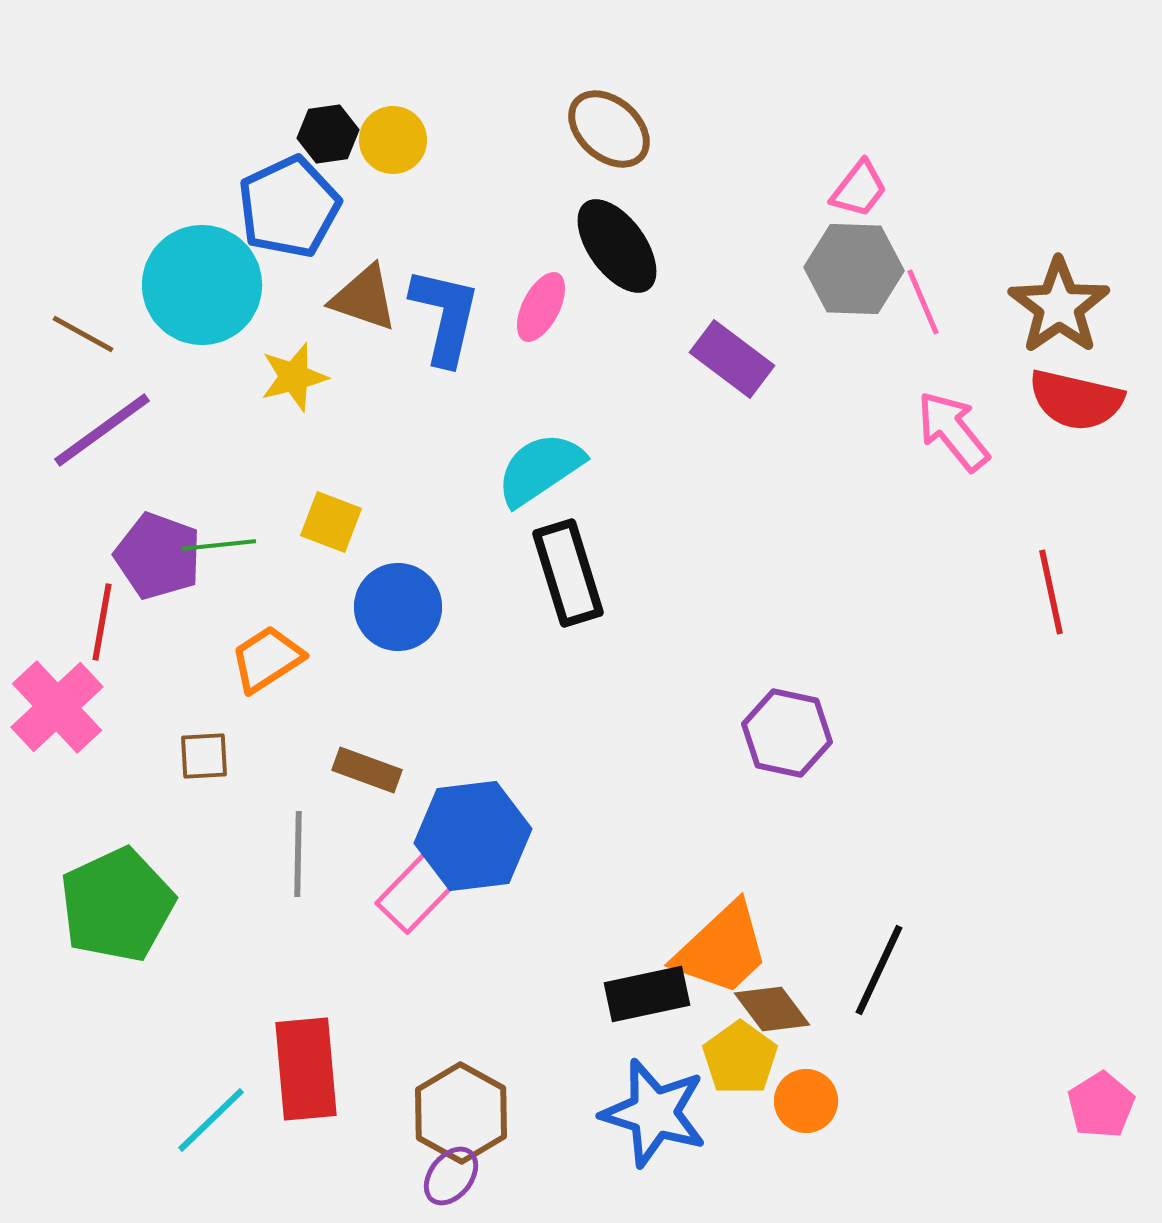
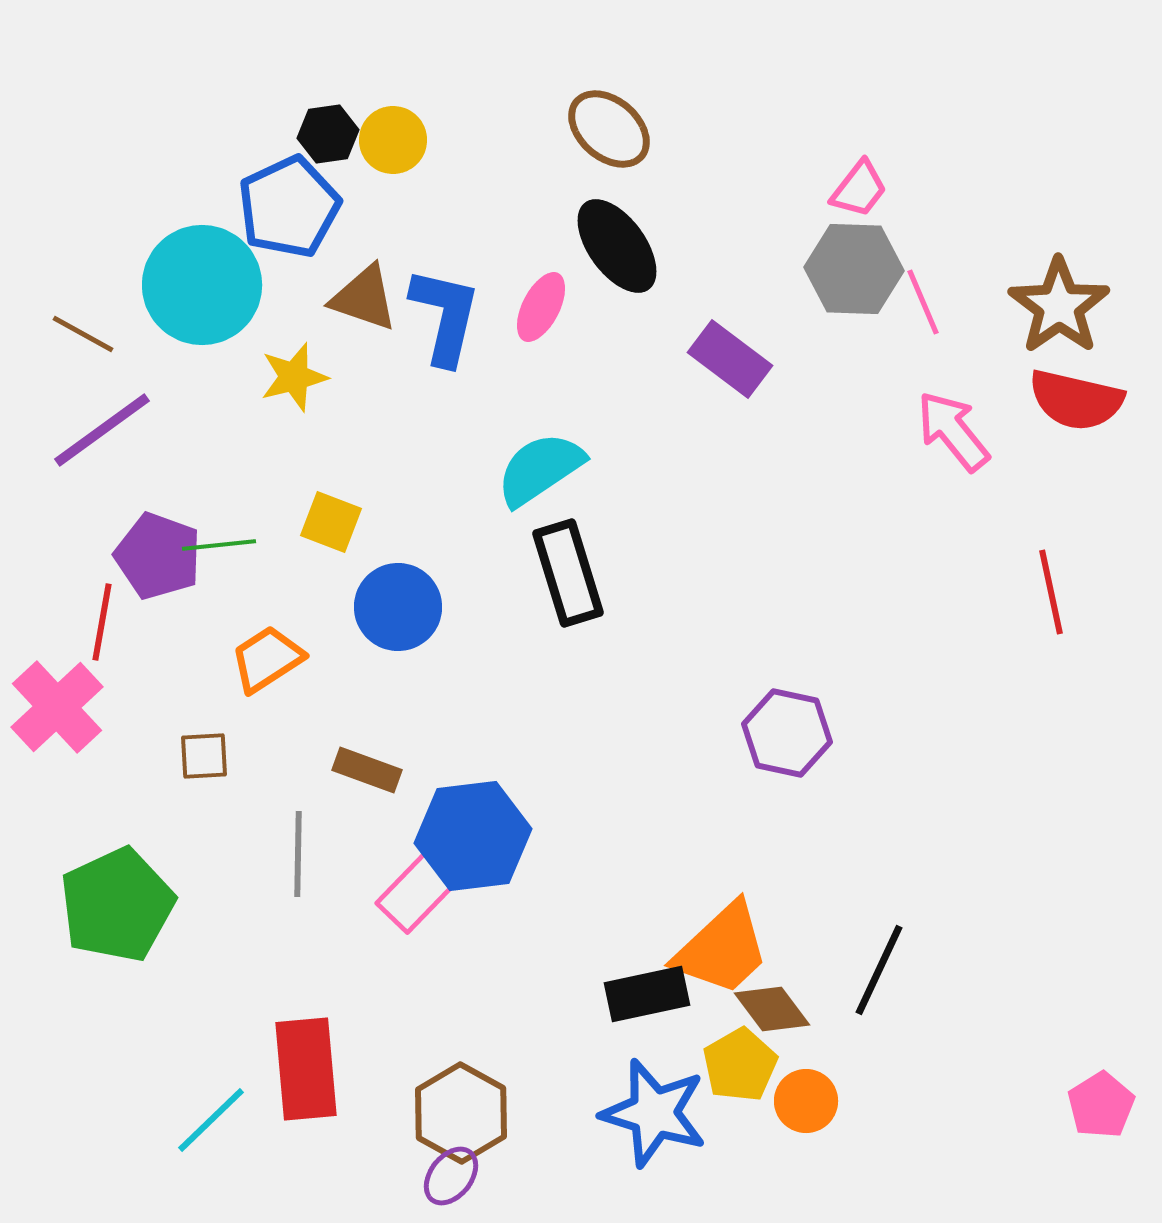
purple rectangle at (732, 359): moved 2 px left
yellow pentagon at (740, 1058): moved 7 px down; rotated 6 degrees clockwise
